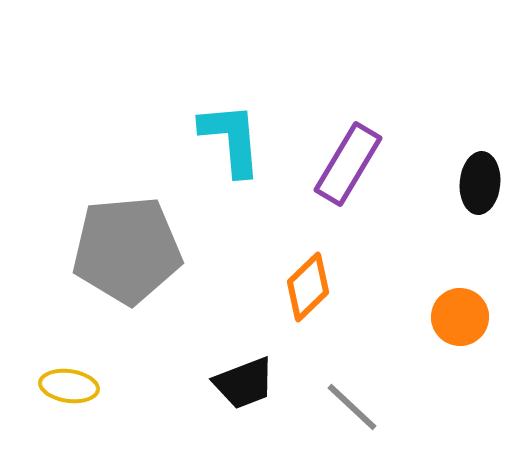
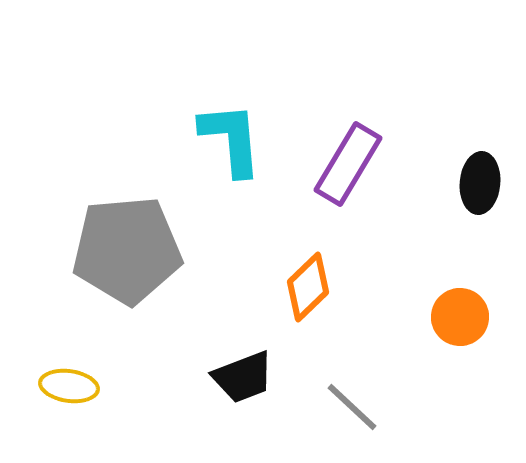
black trapezoid: moved 1 px left, 6 px up
